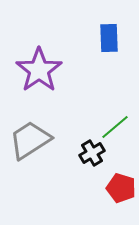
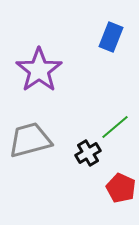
blue rectangle: moved 2 px right, 1 px up; rotated 24 degrees clockwise
gray trapezoid: rotated 18 degrees clockwise
black cross: moved 4 px left
red pentagon: rotated 8 degrees clockwise
